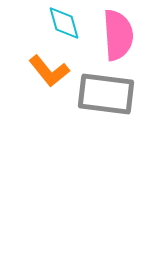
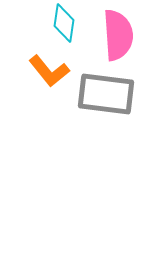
cyan diamond: rotated 24 degrees clockwise
